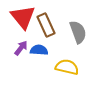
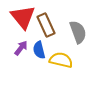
blue semicircle: rotated 108 degrees counterclockwise
yellow semicircle: moved 6 px left, 7 px up
